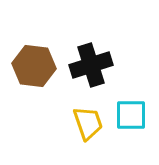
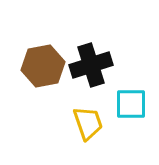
brown hexagon: moved 9 px right; rotated 18 degrees counterclockwise
cyan square: moved 11 px up
